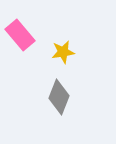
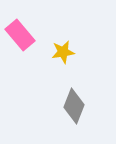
gray diamond: moved 15 px right, 9 px down
